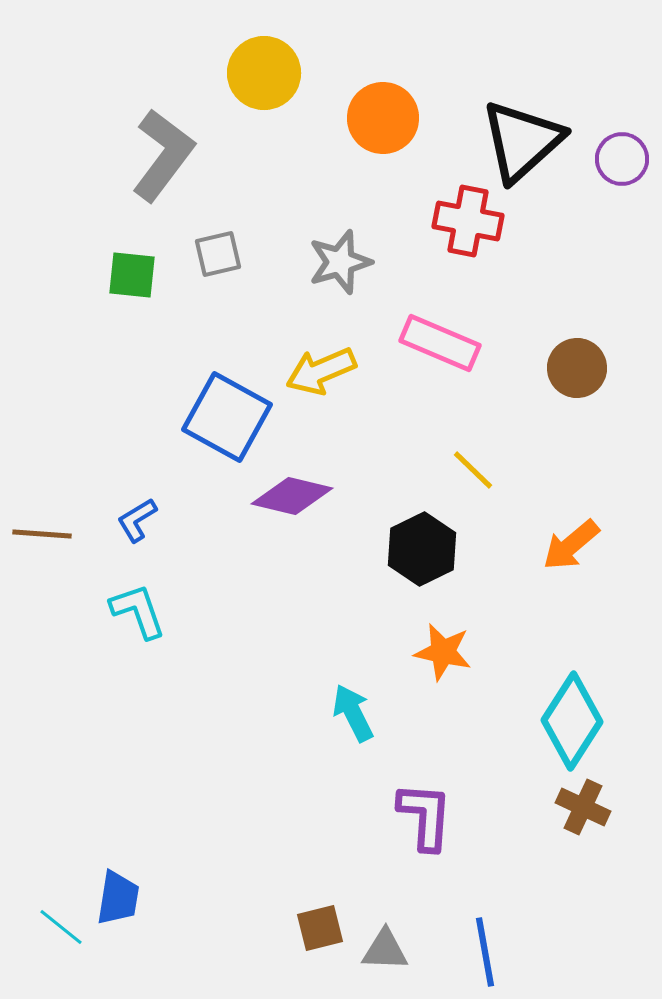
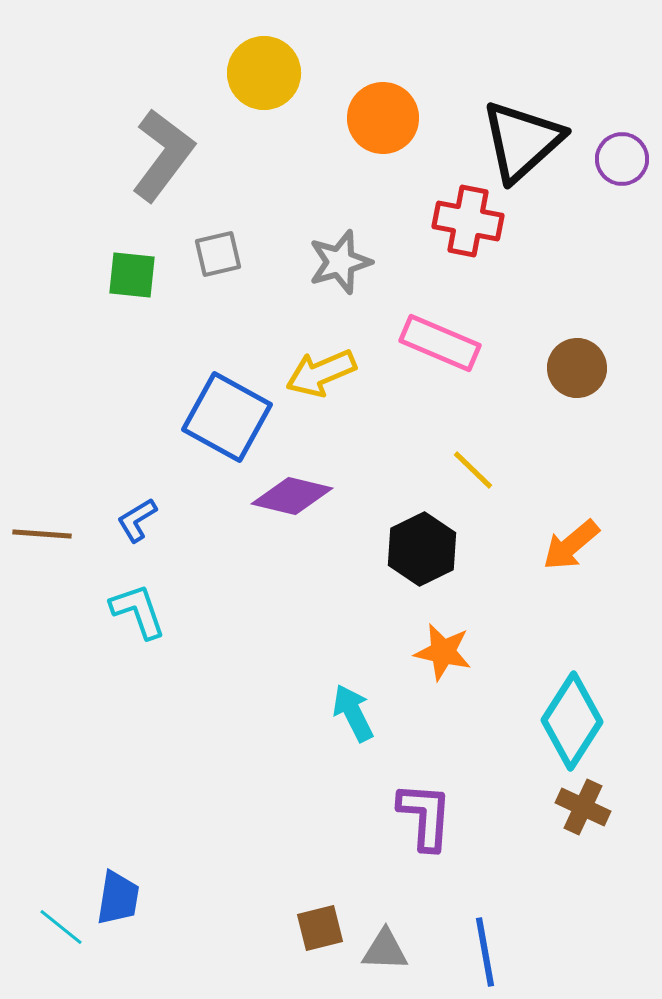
yellow arrow: moved 2 px down
